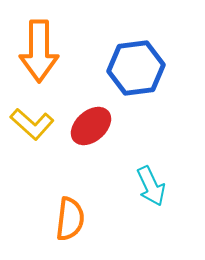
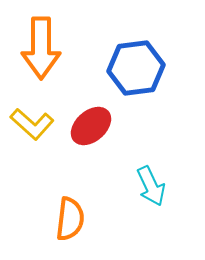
orange arrow: moved 2 px right, 3 px up
